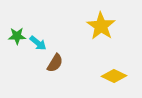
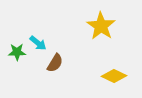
green star: moved 16 px down
